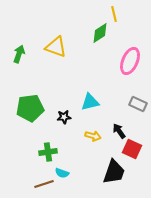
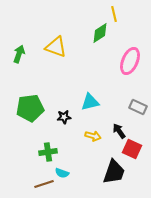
gray rectangle: moved 3 px down
